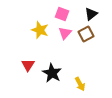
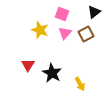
black triangle: moved 3 px right, 2 px up
